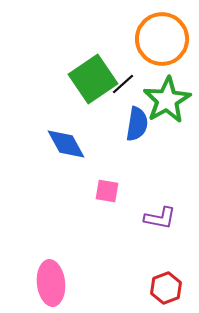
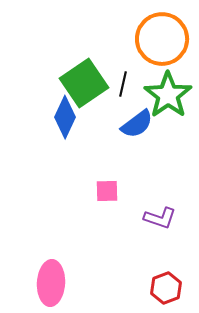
green square: moved 9 px left, 4 px down
black line: rotated 35 degrees counterclockwise
green star: moved 1 px right, 5 px up; rotated 6 degrees counterclockwise
blue semicircle: rotated 44 degrees clockwise
blue diamond: moved 1 px left, 27 px up; rotated 54 degrees clockwise
pink square: rotated 10 degrees counterclockwise
purple L-shape: rotated 8 degrees clockwise
pink ellipse: rotated 9 degrees clockwise
